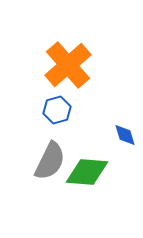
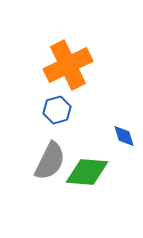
orange cross: rotated 15 degrees clockwise
blue diamond: moved 1 px left, 1 px down
